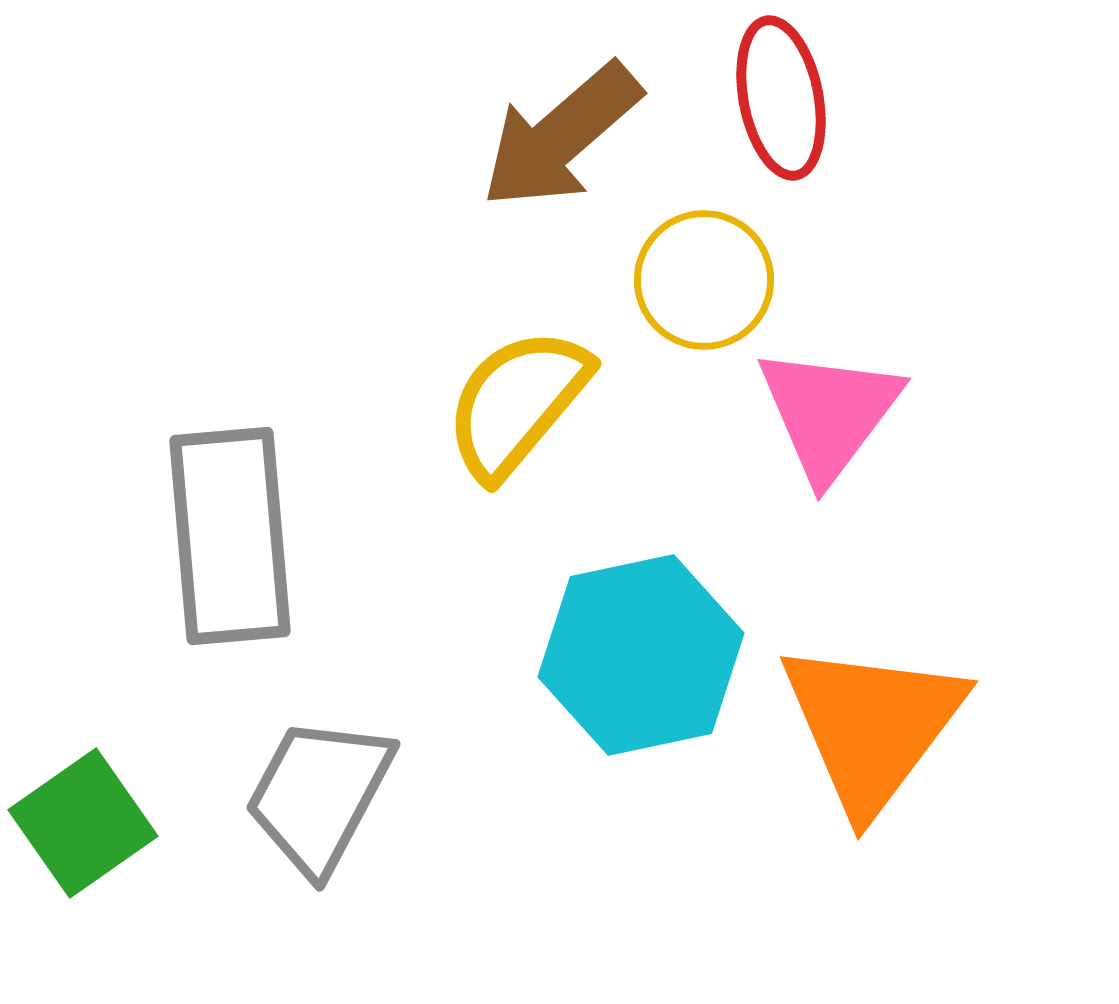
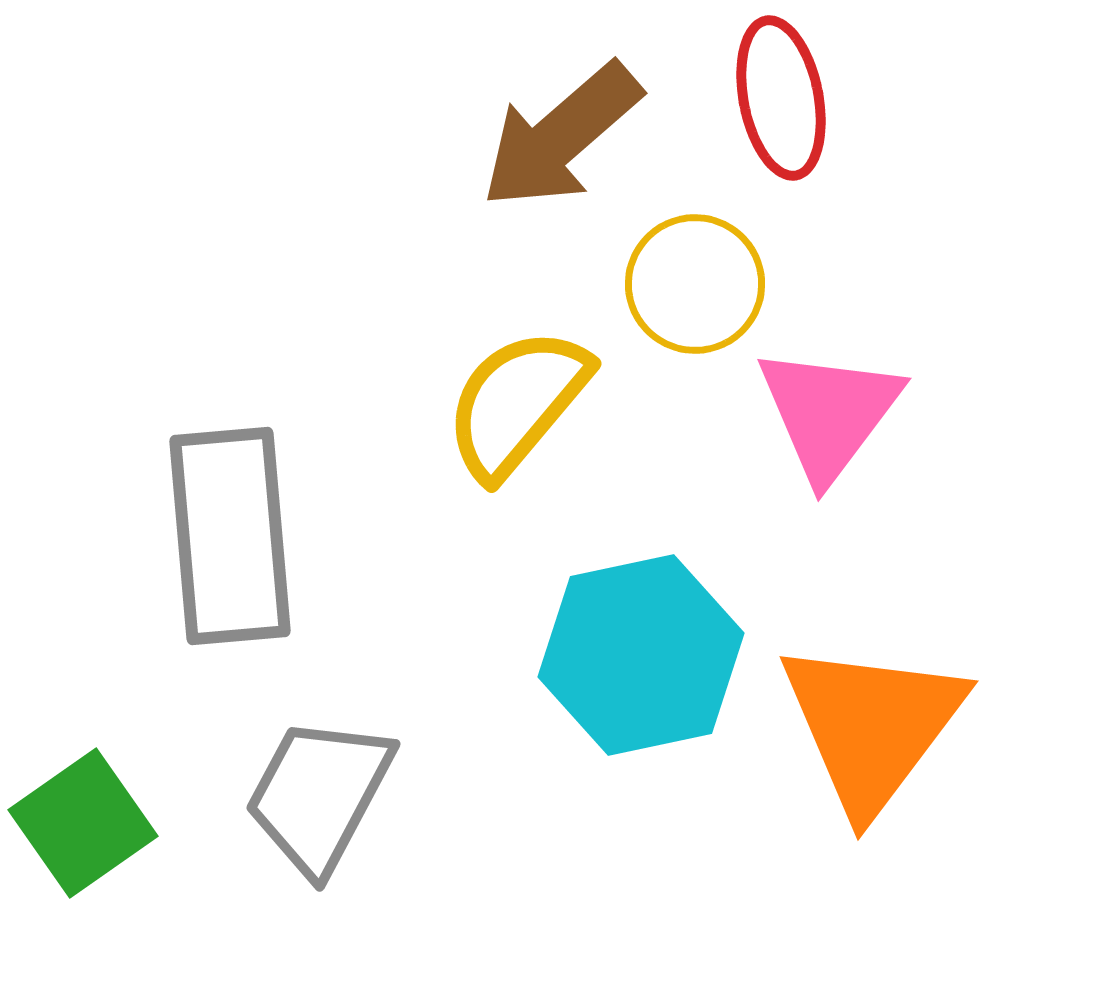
yellow circle: moved 9 px left, 4 px down
